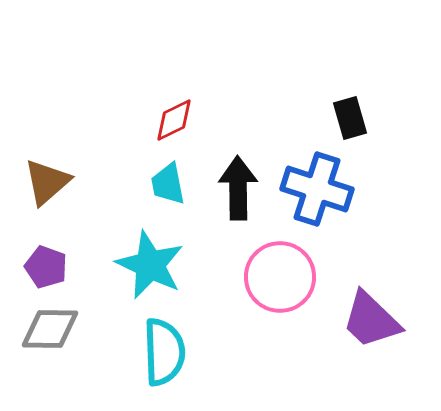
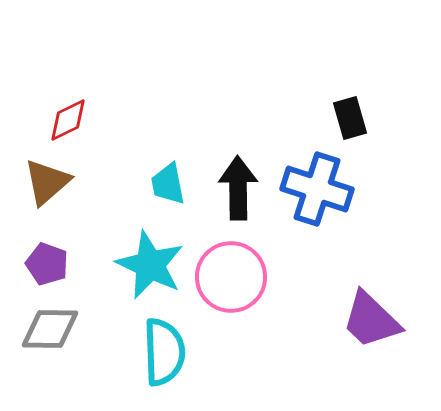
red diamond: moved 106 px left
purple pentagon: moved 1 px right, 3 px up
pink circle: moved 49 px left
